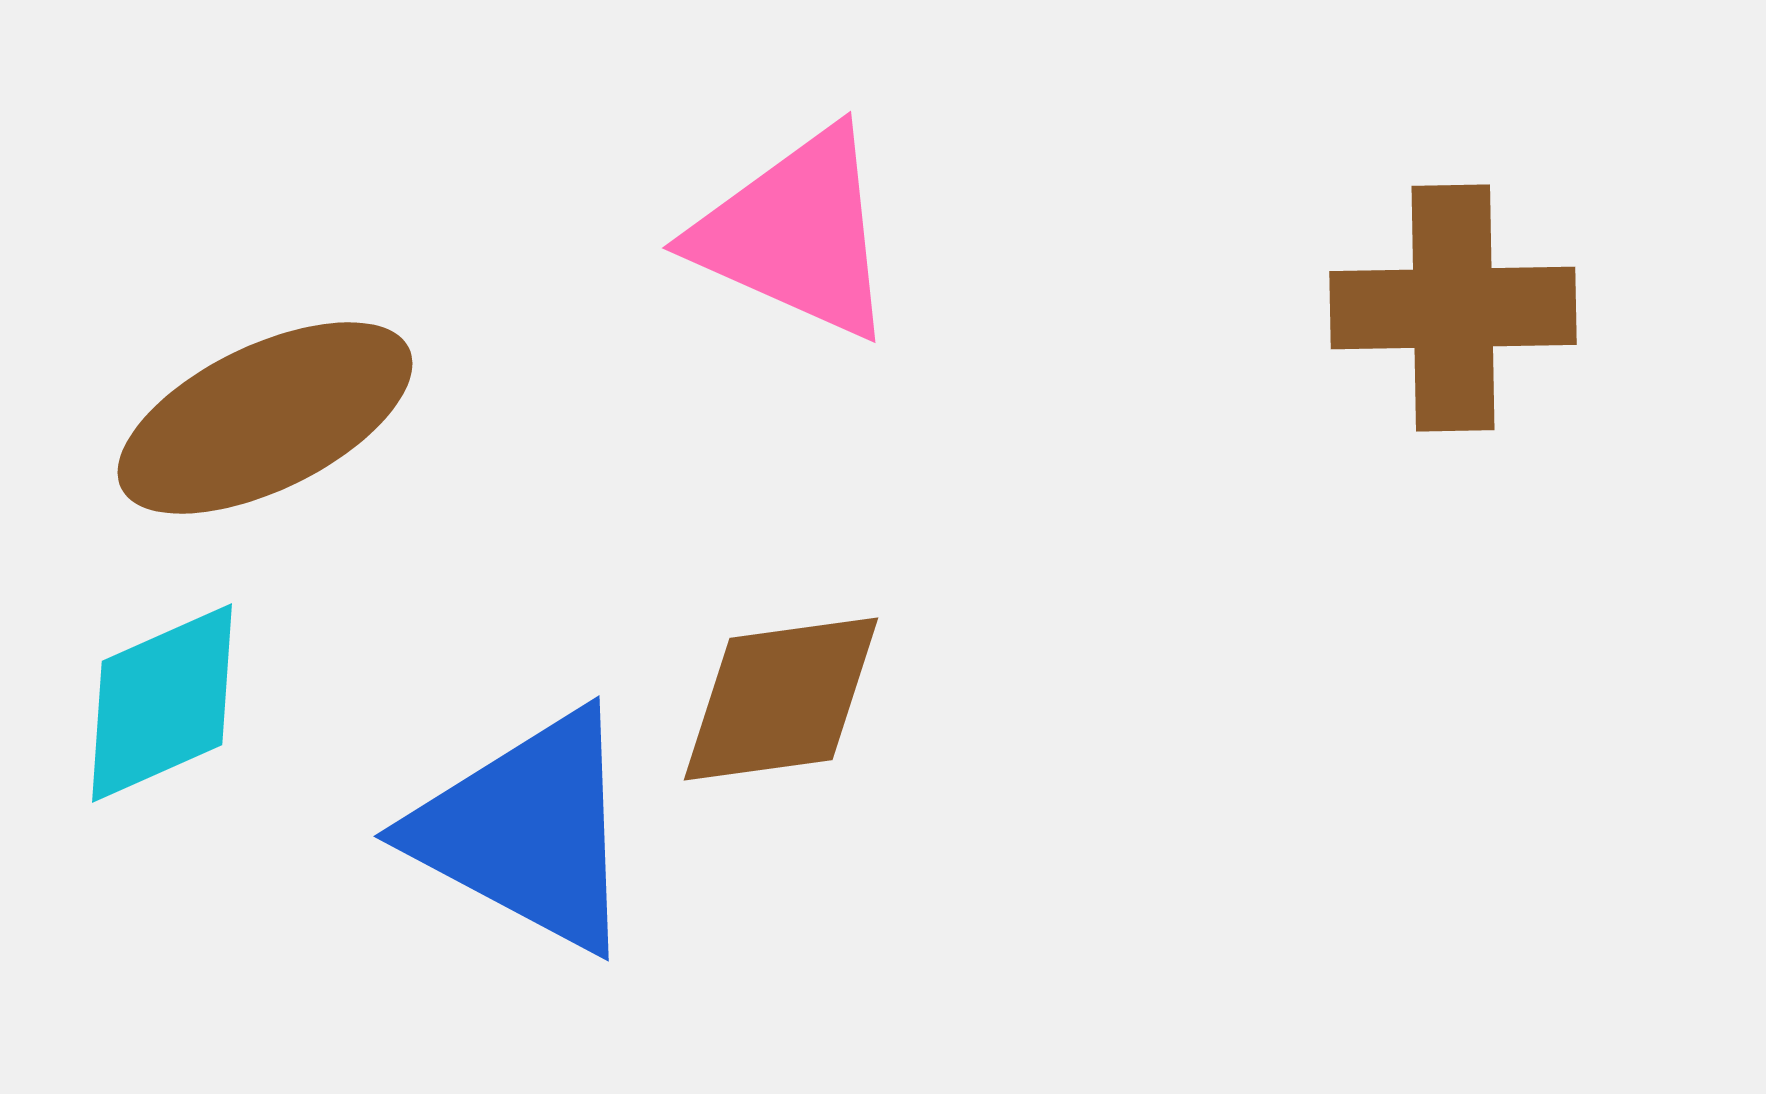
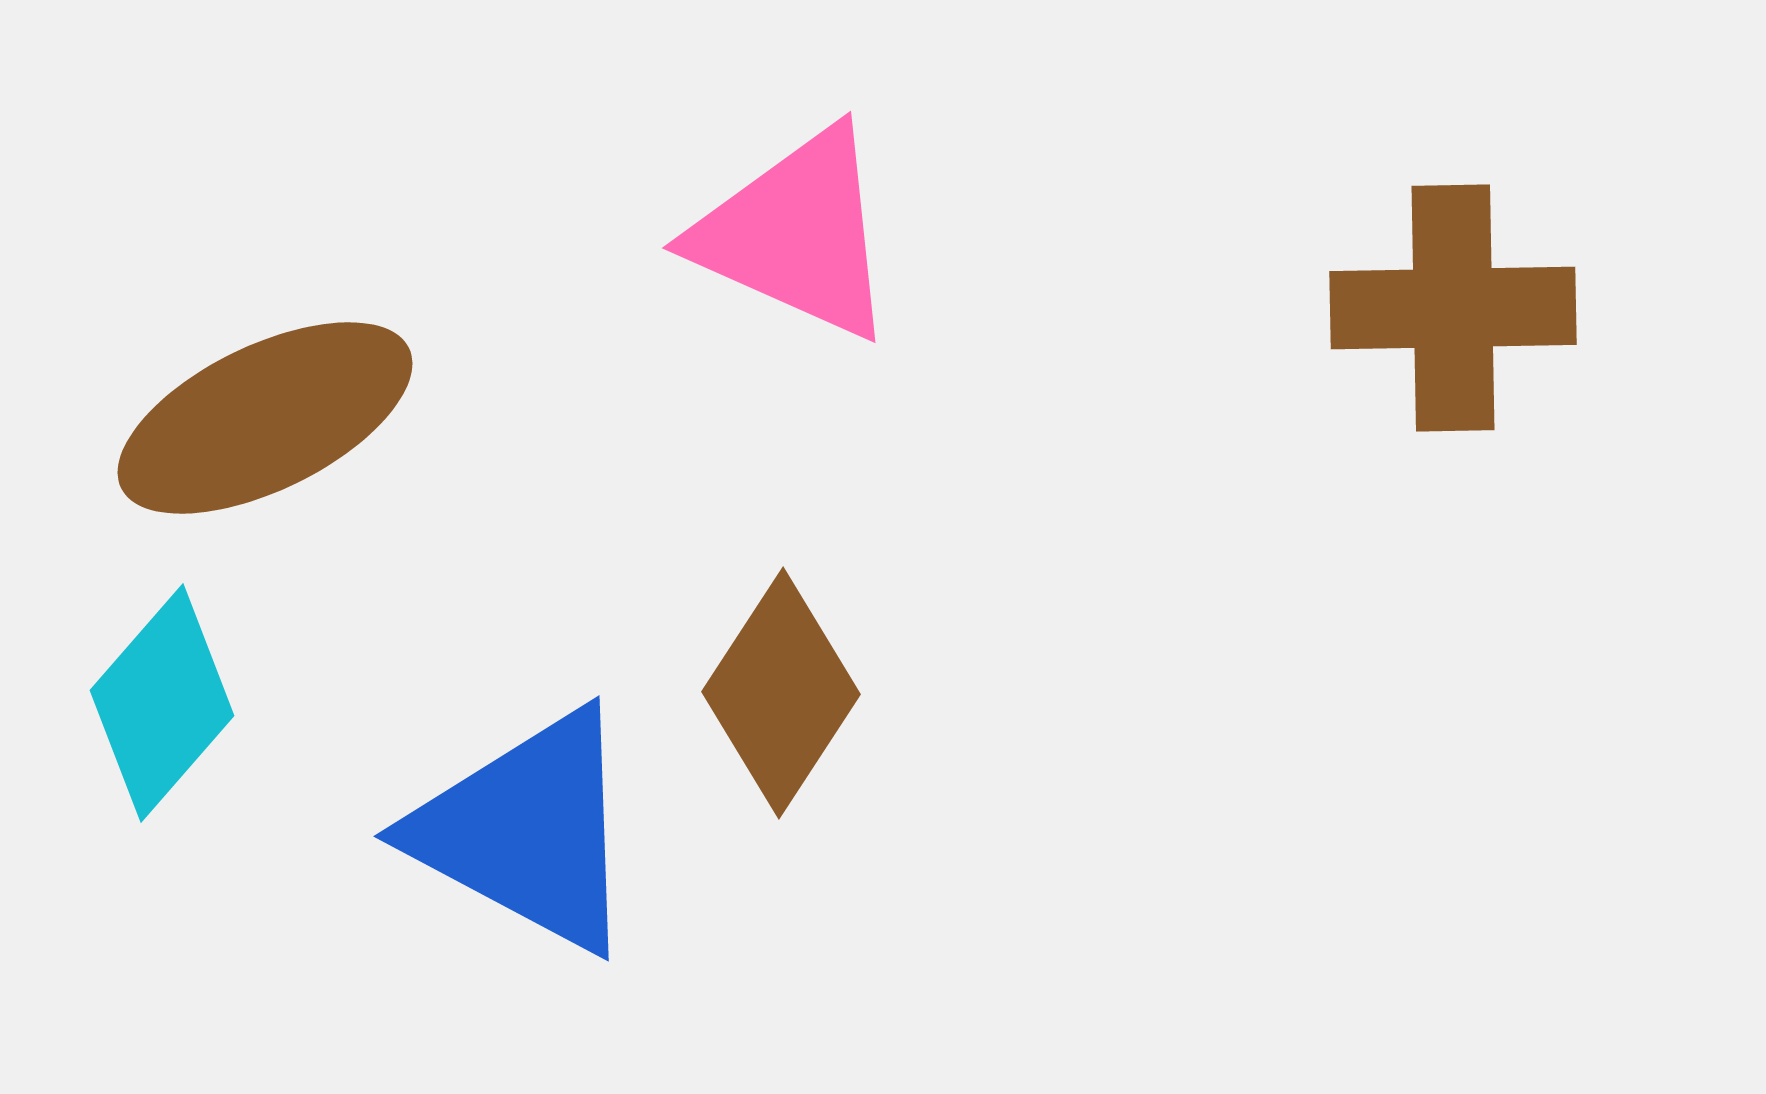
brown diamond: moved 6 px up; rotated 49 degrees counterclockwise
cyan diamond: rotated 25 degrees counterclockwise
